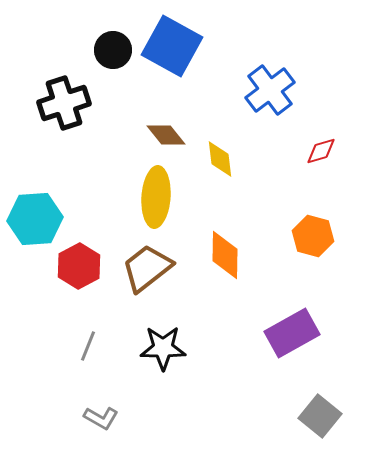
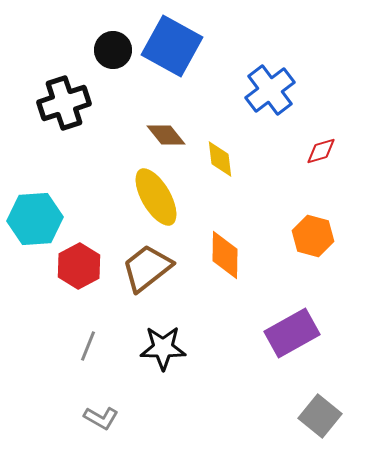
yellow ellipse: rotated 34 degrees counterclockwise
